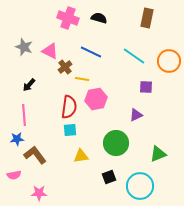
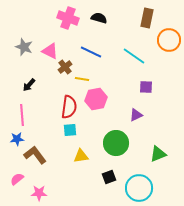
orange circle: moved 21 px up
pink line: moved 2 px left
pink semicircle: moved 3 px right, 4 px down; rotated 152 degrees clockwise
cyan circle: moved 1 px left, 2 px down
